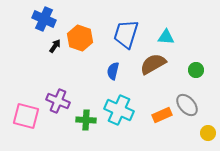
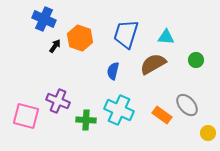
green circle: moved 10 px up
orange rectangle: rotated 60 degrees clockwise
